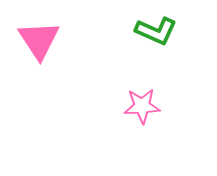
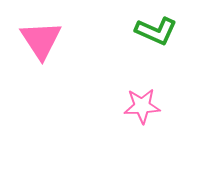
pink triangle: moved 2 px right
